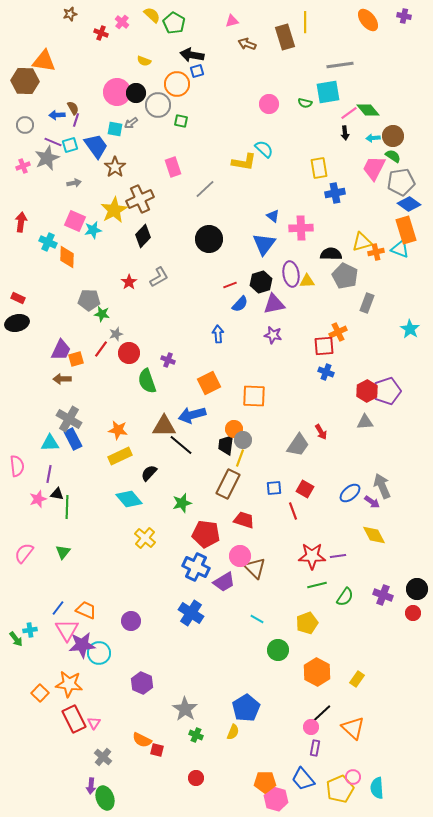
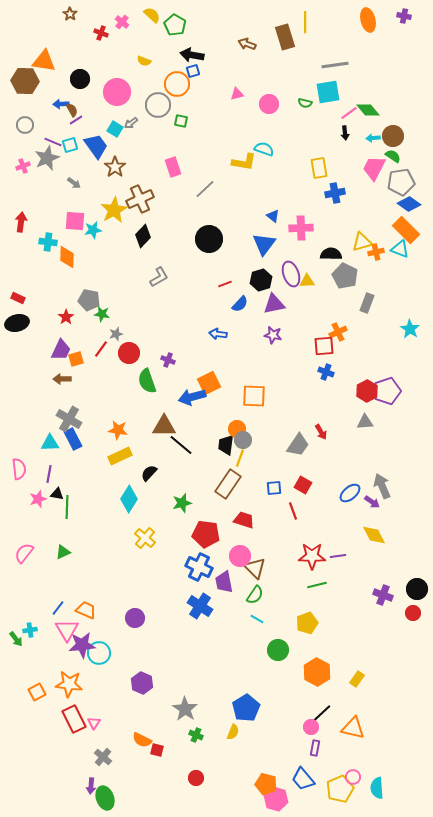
brown star at (70, 14): rotated 24 degrees counterclockwise
orange ellipse at (368, 20): rotated 25 degrees clockwise
pink triangle at (232, 21): moved 5 px right, 73 px down
green pentagon at (174, 23): moved 1 px right, 2 px down
gray line at (340, 65): moved 5 px left
blue square at (197, 71): moved 4 px left
black circle at (136, 93): moved 56 px left, 14 px up
brown semicircle at (73, 108): moved 1 px left, 2 px down
blue arrow at (57, 115): moved 4 px right, 11 px up
purple line at (76, 120): rotated 40 degrees clockwise
cyan square at (115, 129): rotated 21 degrees clockwise
cyan semicircle at (264, 149): rotated 24 degrees counterclockwise
gray arrow at (74, 183): rotated 48 degrees clockwise
pink square at (75, 221): rotated 20 degrees counterclockwise
orange rectangle at (406, 230): rotated 28 degrees counterclockwise
cyan cross at (48, 242): rotated 18 degrees counterclockwise
purple ellipse at (291, 274): rotated 10 degrees counterclockwise
red star at (129, 282): moved 63 px left, 35 px down
black hexagon at (261, 282): moved 2 px up
red line at (230, 285): moved 5 px left, 1 px up
gray pentagon at (89, 300): rotated 10 degrees clockwise
blue arrow at (218, 334): rotated 78 degrees counterclockwise
blue arrow at (192, 415): moved 18 px up
orange circle at (234, 429): moved 3 px right
pink semicircle at (17, 466): moved 2 px right, 3 px down
brown rectangle at (228, 484): rotated 8 degrees clockwise
red square at (305, 489): moved 2 px left, 4 px up
cyan diamond at (129, 499): rotated 72 degrees clockwise
green triangle at (63, 552): rotated 28 degrees clockwise
blue cross at (196, 567): moved 3 px right
purple trapezoid at (224, 582): rotated 110 degrees clockwise
green semicircle at (345, 597): moved 90 px left, 2 px up
blue cross at (191, 613): moved 9 px right, 7 px up
purple circle at (131, 621): moved 4 px right, 3 px up
orange square at (40, 693): moved 3 px left, 1 px up; rotated 18 degrees clockwise
orange triangle at (353, 728): rotated 30 degrees counterclockwise
orange pentagon at (265, 782): moved 1 px right, 2 px down; rotated 15 degrees clockwise
